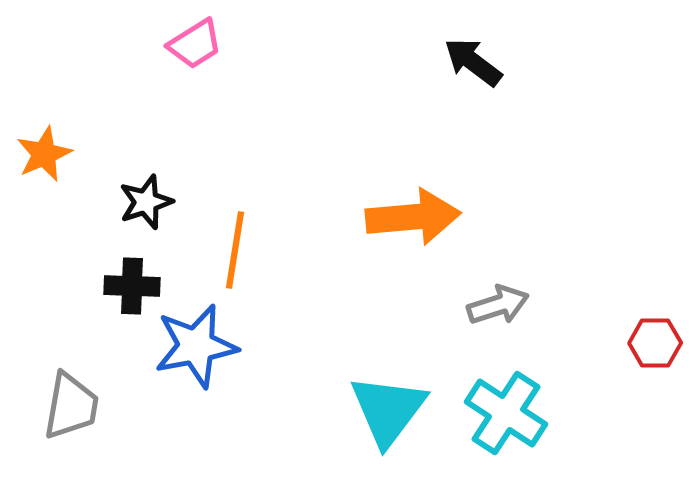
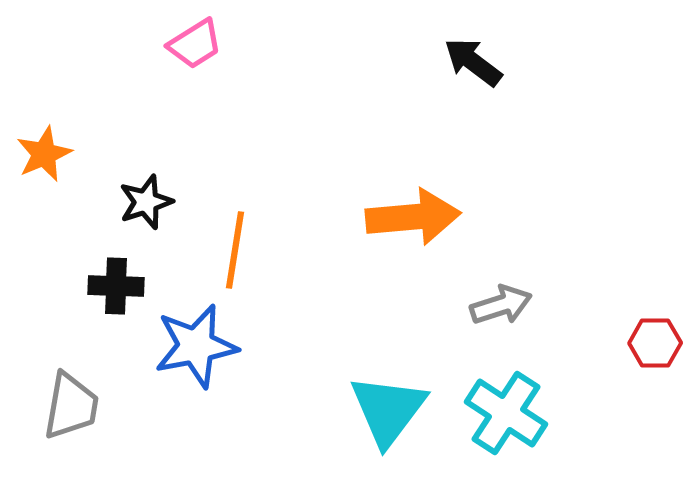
black cross: moved 16 px left
gray arrow: moved 3 px right
